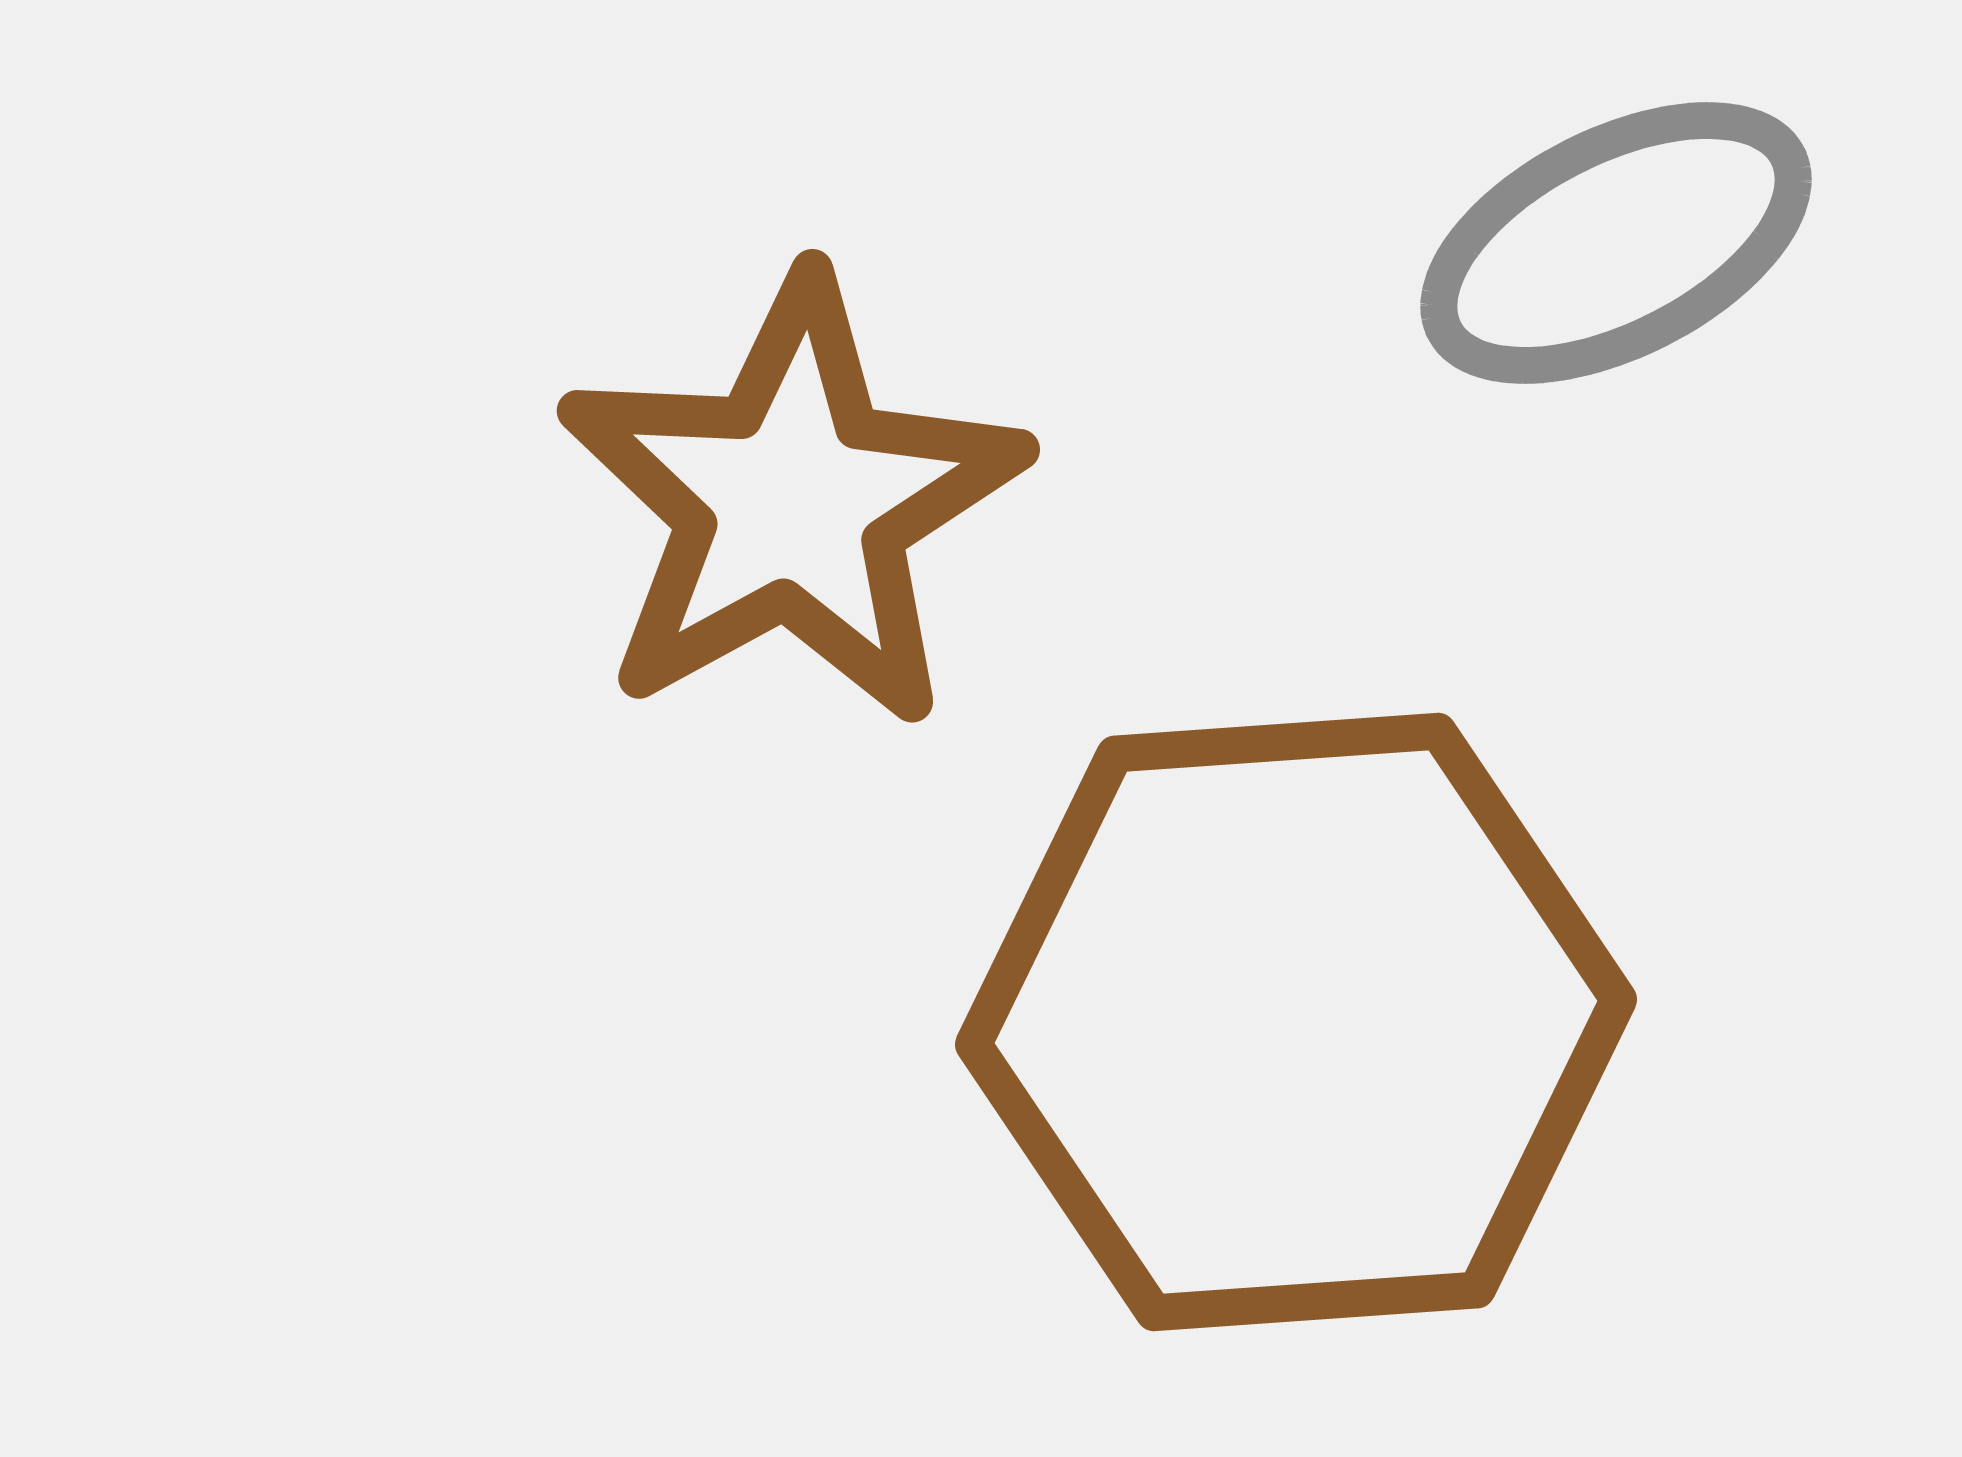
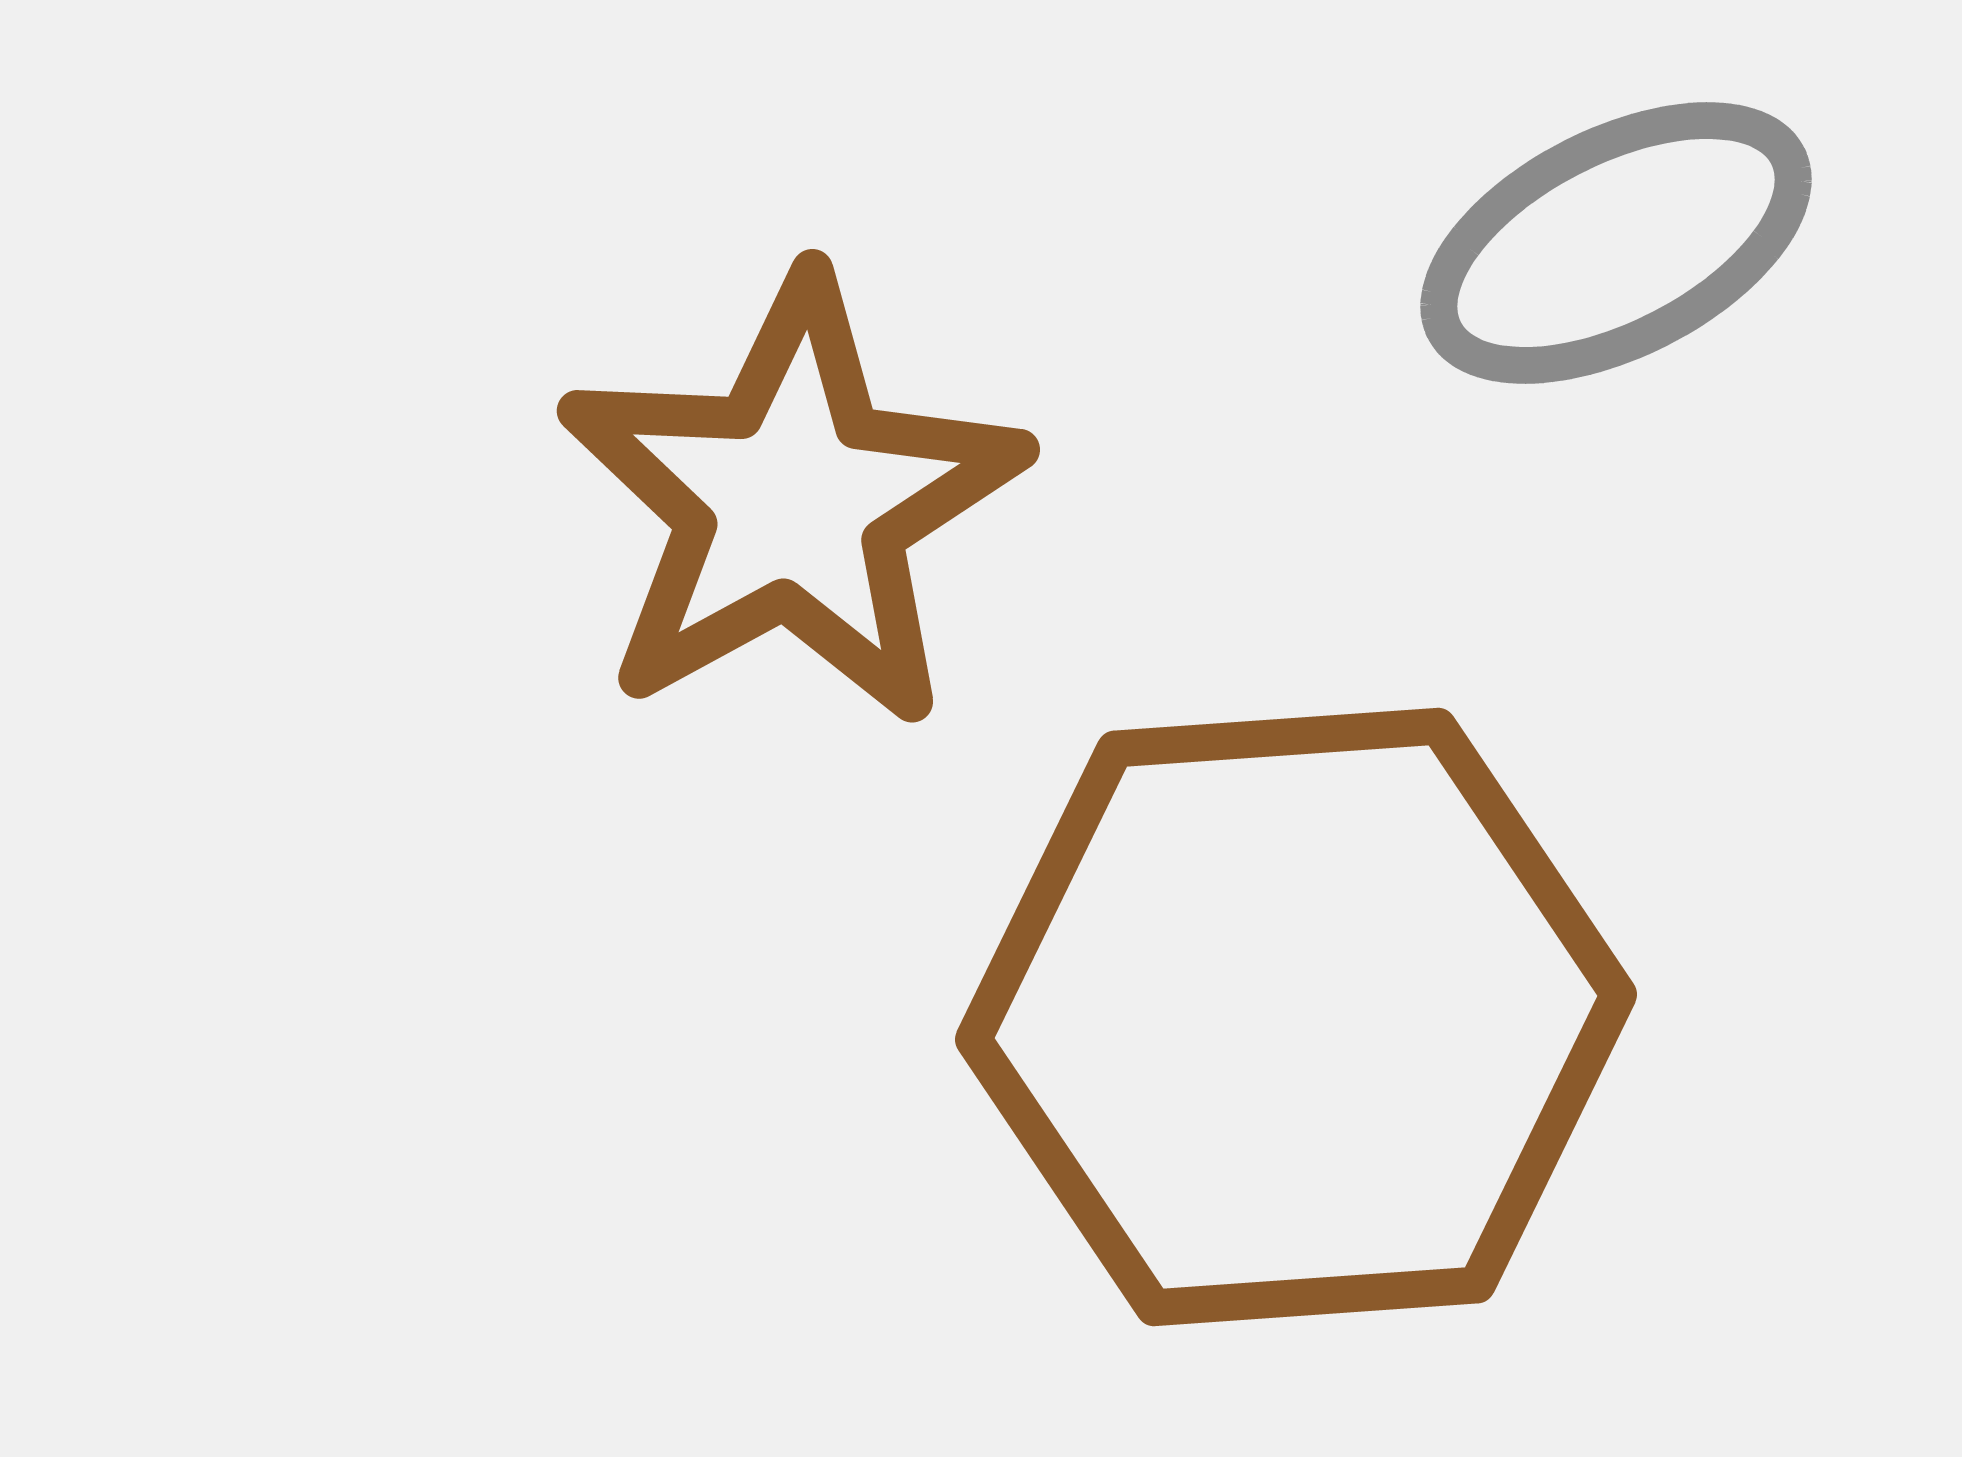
brown hexagon: moved 5 px up
